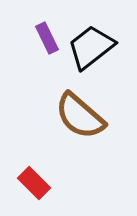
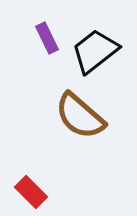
black trapezoid: moved 4 px right, 4 px down
red rectangle: moved 3 px left, 9 px down
